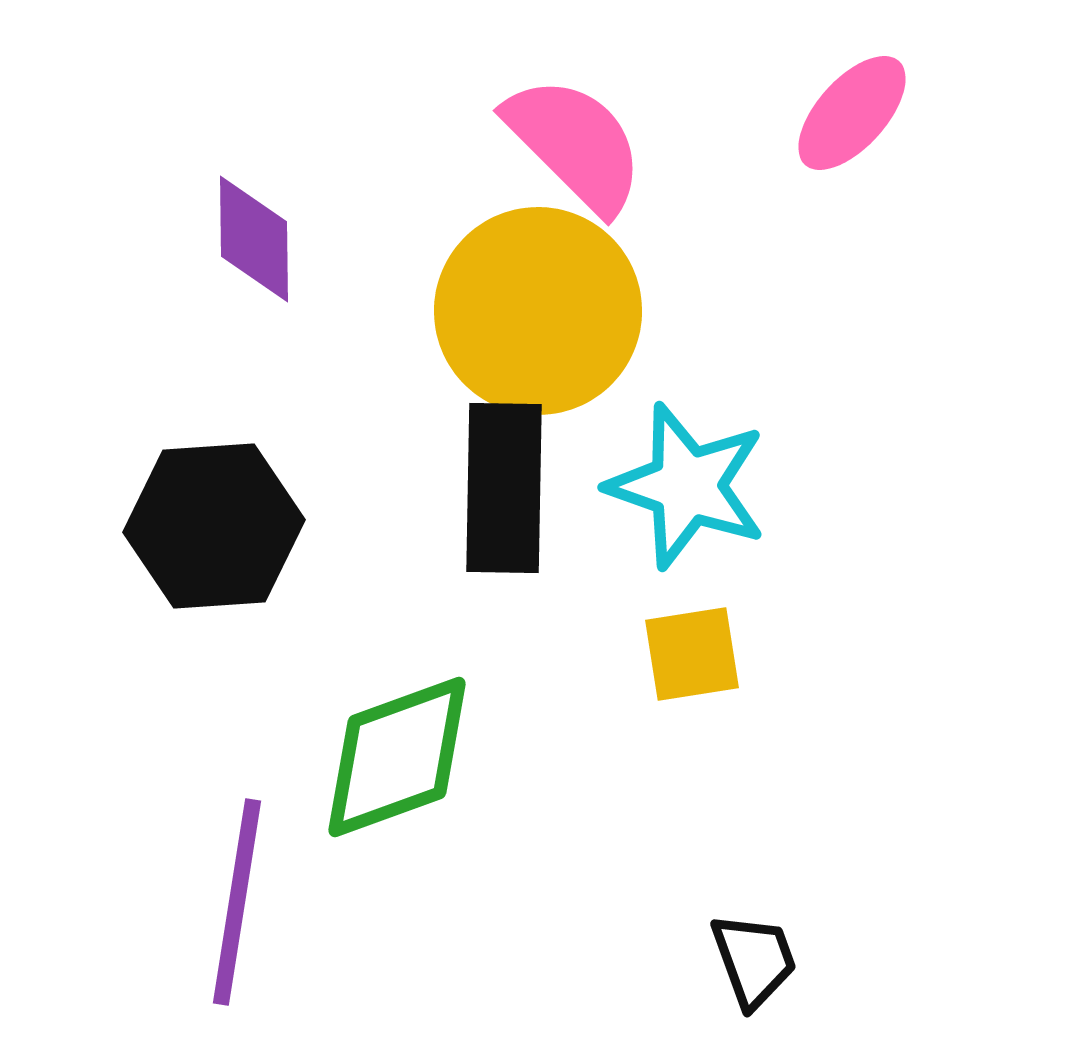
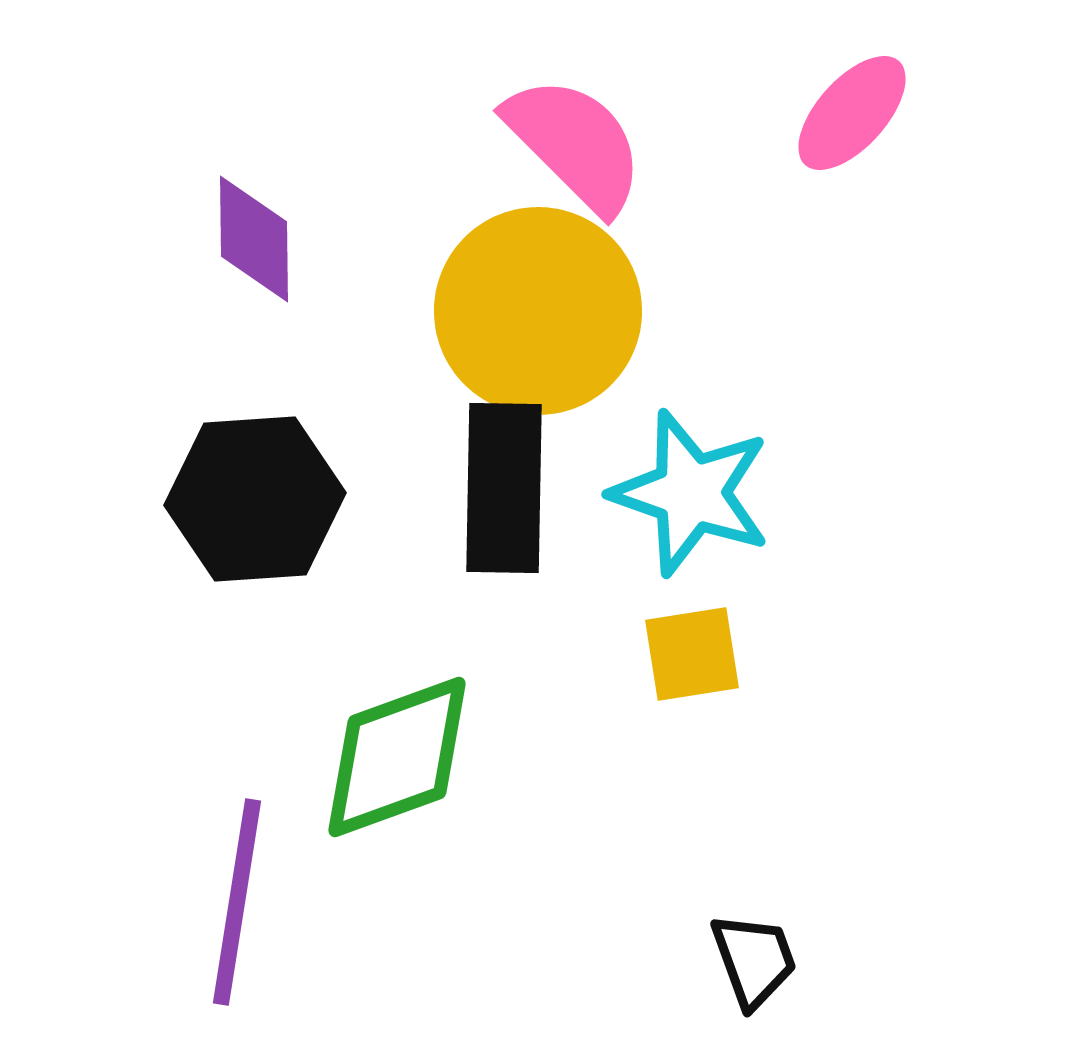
cyan star: moved 4 px right, 7 px down
black hexagon: moved 41 px right, 27 px up
